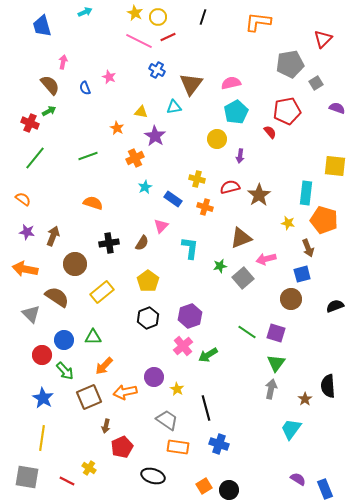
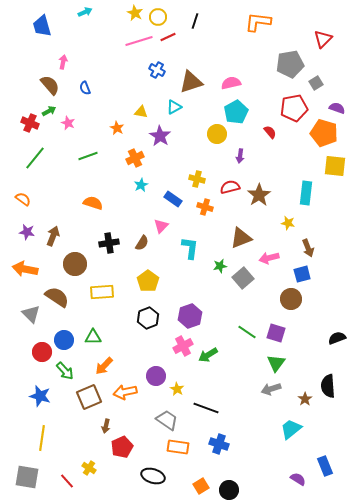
black line at (203, 17): moved 8 px left, 4 px down
pink line at (139, 41): rotated 44 degrees counterclockwise
pink star at (109, 77): moved 41 px left, 46 px down
brown triangle at (191, 84): moved 2 px up; rotated 35 degrees clockwise
cyan triangle at (174, 107): rotated 21 degrees counterclockwise
red pentagon at (287, 111): moved 7 px right, 3 px up
purple star at (155, 136): moved 5 px right
yellow circle at (217, 139): moved 5 px up
cyan star at (145, 187): moved 4 px left, 2 px up
orange pentagon at (324, 220): moved 87 px up
pink arrow at (266, 259): moved 3 px right, 1 px up
yellow rectangle at (102, 292): rotated 35 degrees clockwise
black semicircle at (335, 306): moved 2 px right, 32 px down
pink cross at (183, 346): rotated 12 degrees clockwise
red circle at (42, 355): moved 3 px up
purple circle at (154, 377): moved 2 px right, 1 px up
gray arrow at (271, 389): rotated 120 degrees counterclockwise
blue star at (43, 398): moved 3 px left, 2 px up; rotated 15 degrees counterclockwise
black line at (206, 408): rotated 55 degrees counterclockwise
cyan trapezoid at (291, 429): rotated 15 degrees clockwise
red line at (67, 481): rotated 21 degrees clockwise
orange square at (204, 486): moved 3 px left
blue rectangle at (325, 489): moved 23 px up
